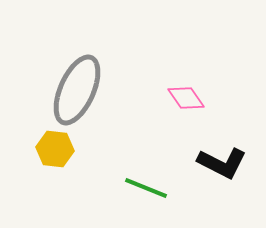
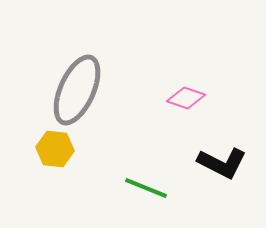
pink diamond: rotated 36 degrees counterclockwise
